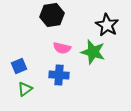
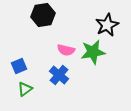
black hexagon: moved 9 px left
black star: rotated 15 degrees clockwise
pink semicircle: moved 4 px right, 2 px down
green star: rotated 25 degrees counterclockwise
blue cross: rotated 36 degrees clockwise
